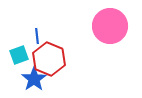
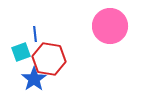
blue line: moved 2 px left, 2 px up
cyan square: moved 2 px right, 3 px up
red hexagon: rotated 12 degrees counterclockwise
